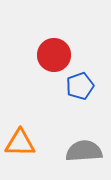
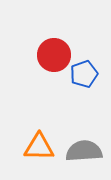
blue pentagon: moved 4 px right, 12 px up
orange triangle: moved 19 px right, 4 px down
